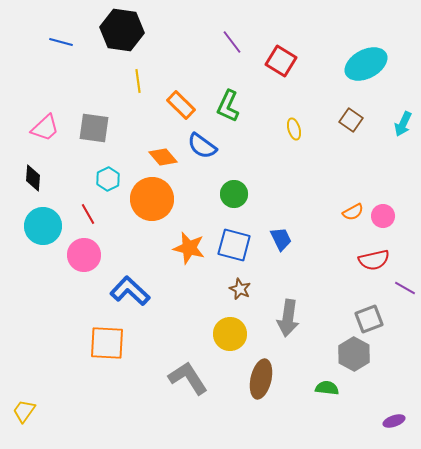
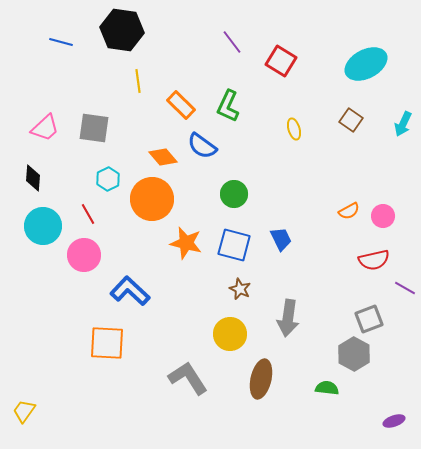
orange semicircle at (353, 212): moved 4 px left, 1 px up
orange star at (189, 248): moved 3 px left, 5 px up
